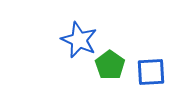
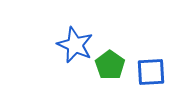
blue star: moved 4 px left, 5 px down
